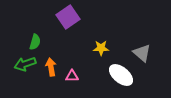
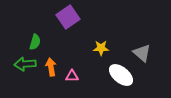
green arrow: rotated 15 degrees clockwise
